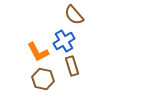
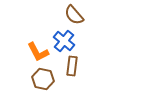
blue cross: rotated 20 degrees counterclockwise
brown rectangle: rotated 24 degrees clockwise
